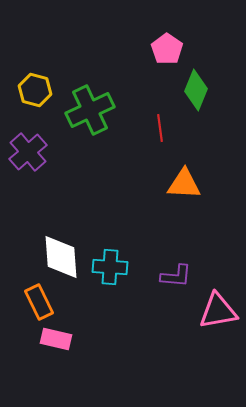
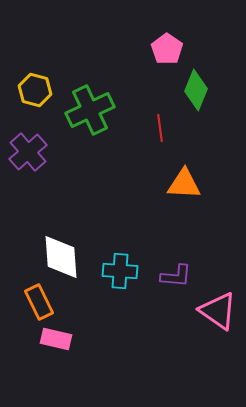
cyan cross: moved 10 px right, 4 px down
pink triangle: rotated 45 degrees clockwise
